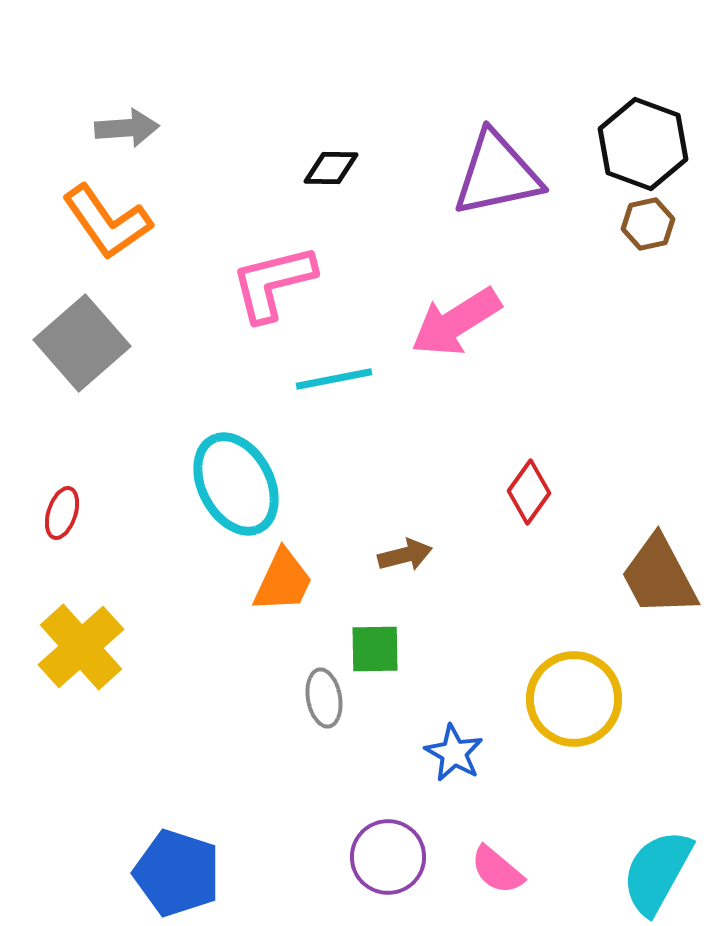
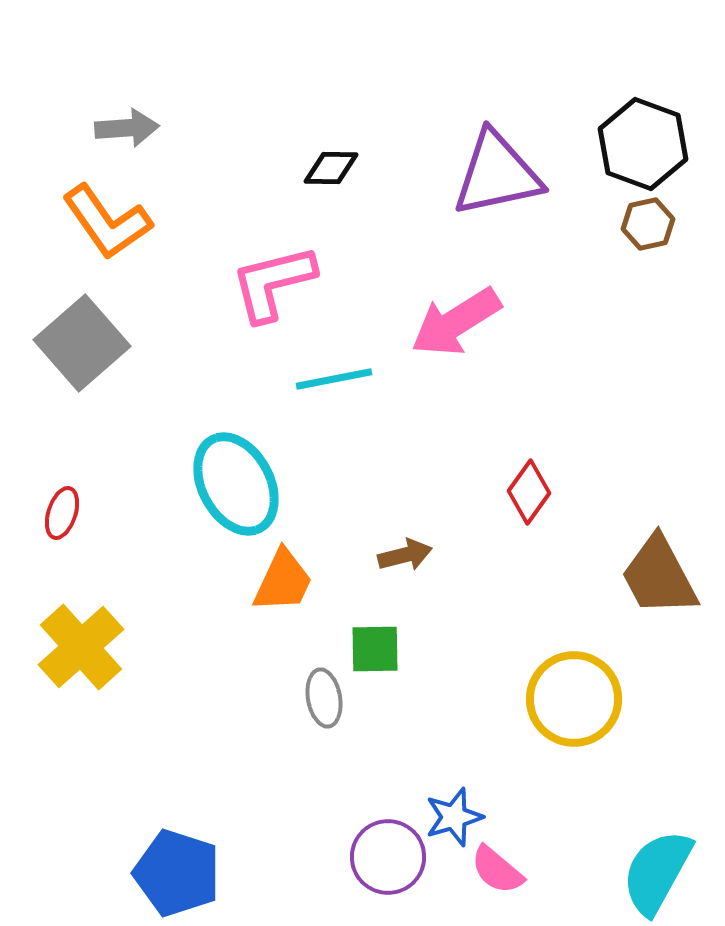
blue star: moved 64 px down; rotated 26 degrees clockwise
